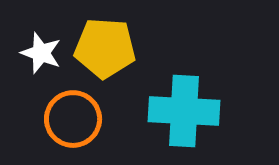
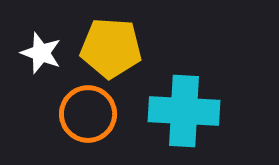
yellow pentagon: moved 6 px right
orange circle: moved 15 px right, 5 px up
